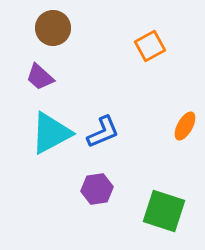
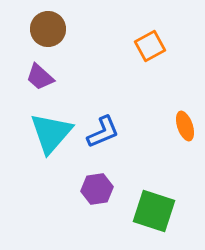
brown circle: moved 5 px left, 1 px down
orange ellipse: rotated 48 degrees counterclockwise
cyan triangle: rotated 21 degrees counterclockwise
green square: moved 10 px left
